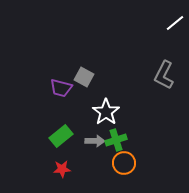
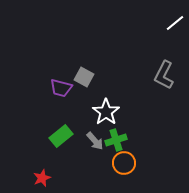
gray arrow: rotated 48 degrees clockwise
red star: moved 20 px left, 9 px down; rotated 18 degrees counterclockwise
